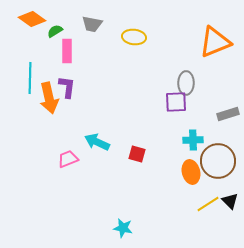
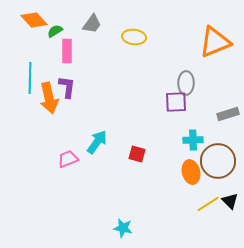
orange diamond: moved 2 px right, 1 px down; rotated 12 degrees clockwise
gray trapezoid: rotated 65 degrees counterclockwise
cyan arrow: rotated 100 degrees clockwise
